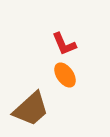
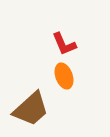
orange ellipse: moved 1 px left, 1 px down; rotated 15 degrees clockwise
